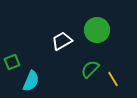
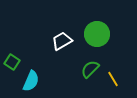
green circle: moved 4 px down
green square: rotated 35 degrees counterclockwise
